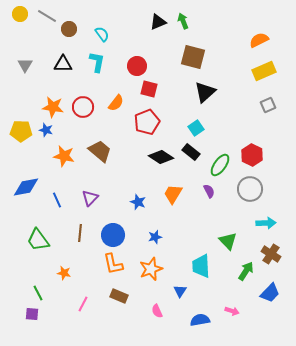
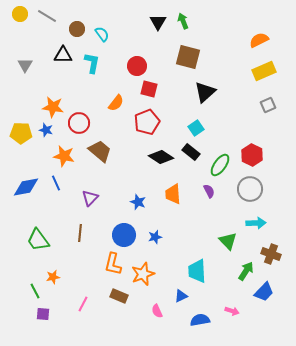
black triangle at (158, 22): rotated 36 degrees counterclockwise
brown circle at (69, 29): moved 8 px right
brown square at (193, 57): moved 5 px left
cyan L-shape at (97, 62): moved 5 px left, 1 px down
black triangle at (63, 64): moved 9 px up
red circle at (83, 107): moved 4 px left, 16 px down
yellow pentagon at (21, 131): moved 2 px down
orange trapezoid at (173, 194): rotated 35 degrees counterclockwise
blue line at (57, 200): moved 1 px left, 17 px up
cyan arrow at (266, 223): moved 10 px left
blue circle at (113, 235): moved 11 px right
brown cross at (271, 254): rotated 12 degrees counterclockwise
orange L-shape at (113, 264): rotated 25 degrees clockwise
cyan trapezoid at (201, 266): moved 4 px left, 5 px down
orange star at (151, 269): moved 8 px left, 5 px down
orange star at (64, 273): moved 11 px left, 4 px down; rotated 24 degrees counterclockwise
blue triangle at (180, 291): moved 1 px right, 5 px down; rotated 32 degrees clockwise
green line at (38, 293): moved 3 px left, 2 px up
blue trapezoid at (270, 293): moved 6 px left, 1 px up
purple square at (32, 314): moved 11 px right
